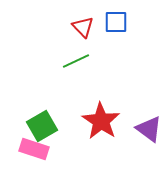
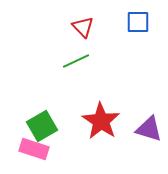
blue square: moved 22 px right
purple triangle: rotated 20 degrees counterclockwise
